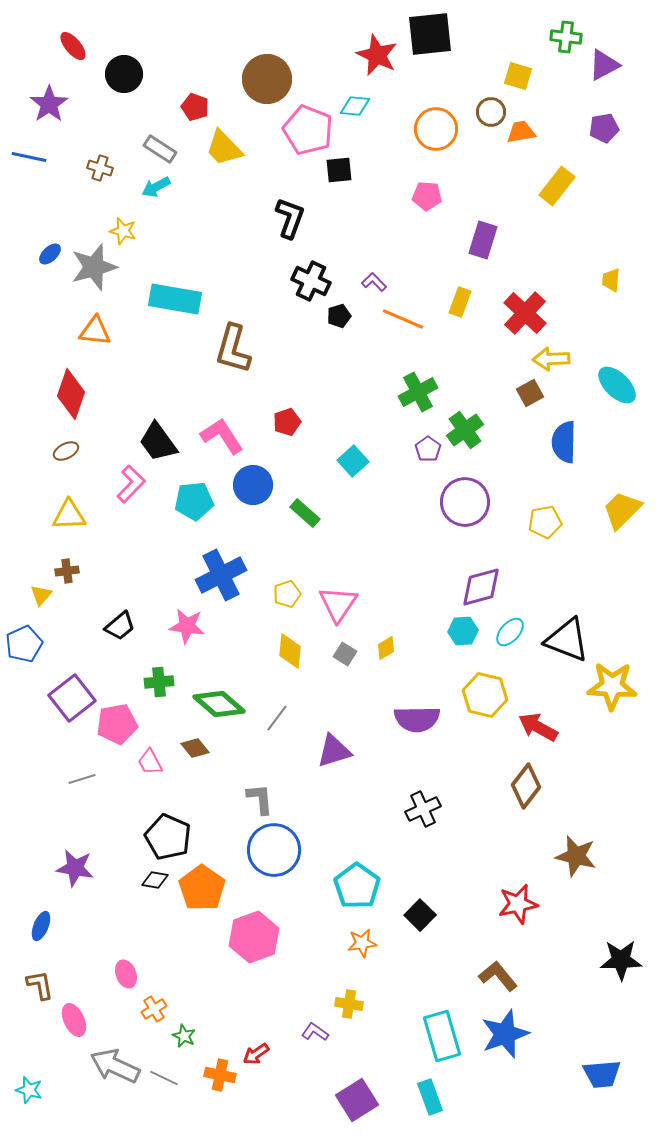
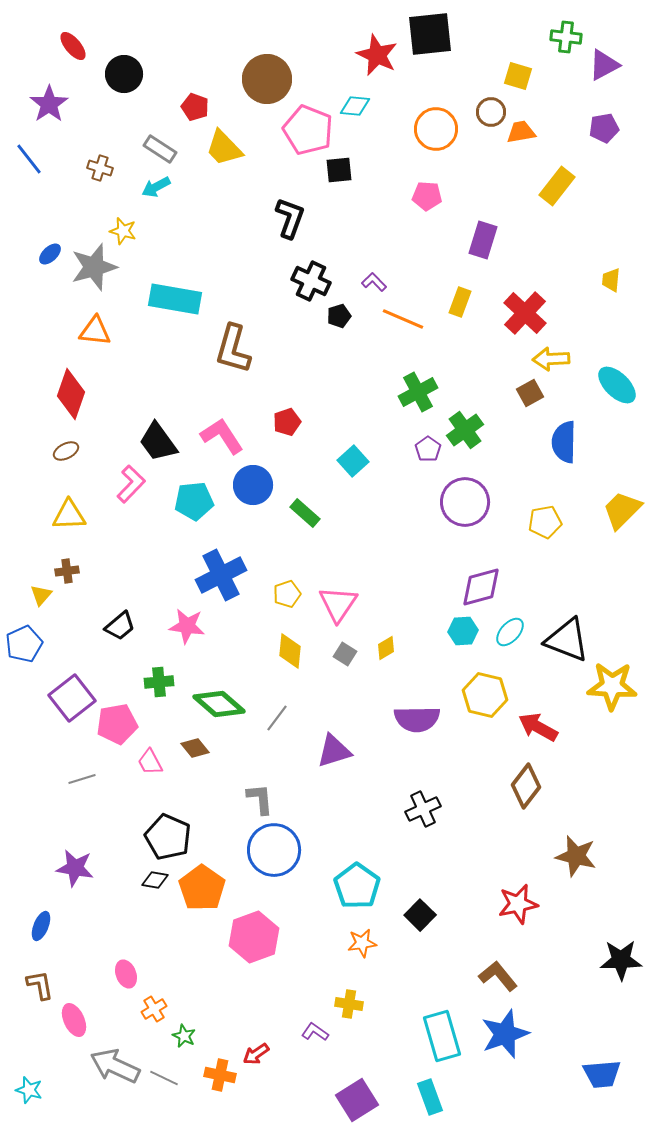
blue line at (29, 157): moved 2 px down; rotated 40 degrees clockwise
